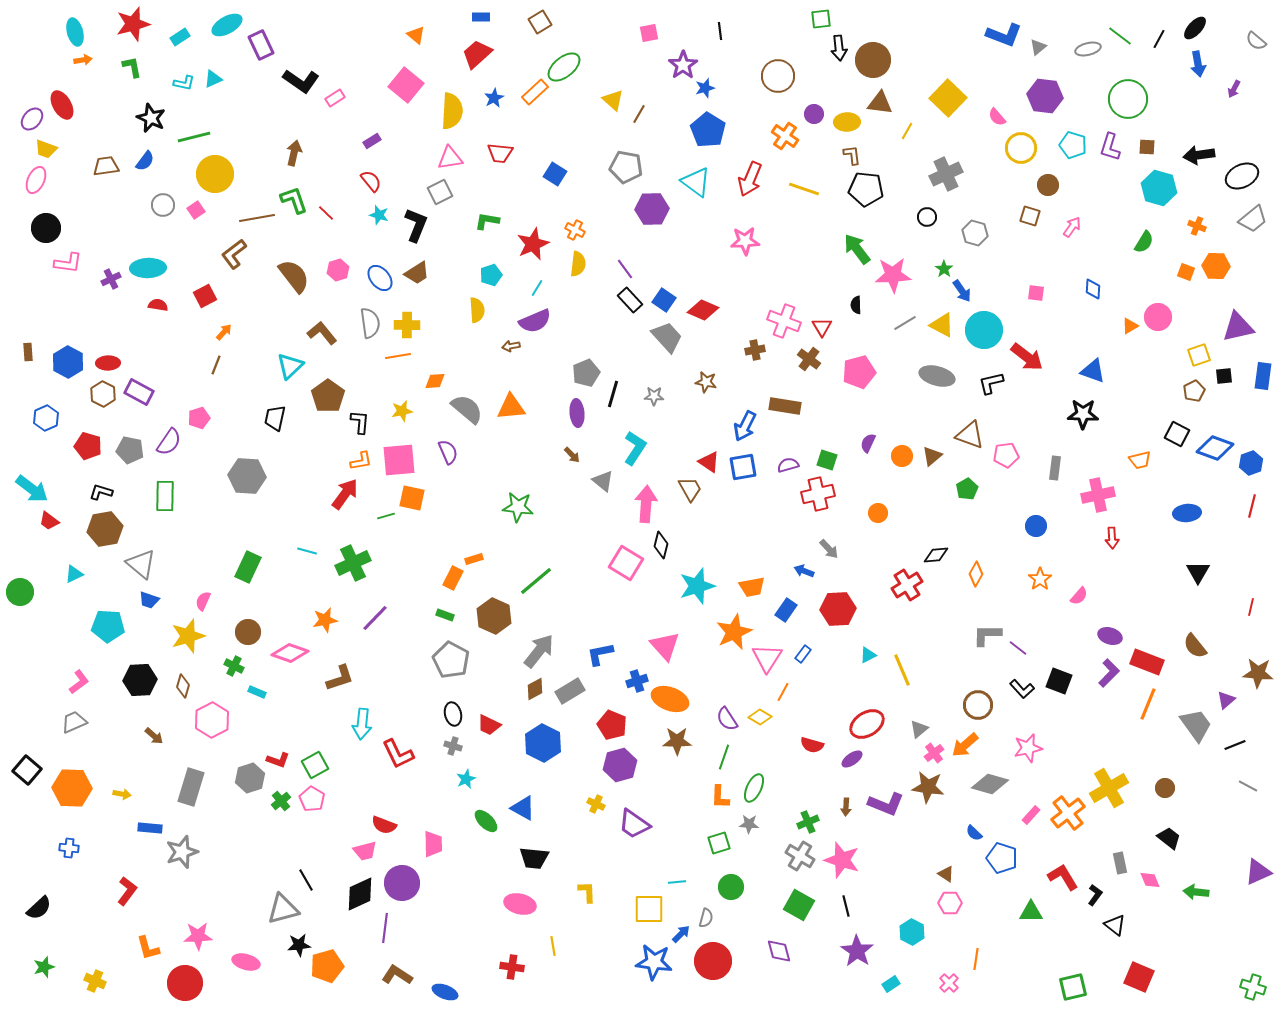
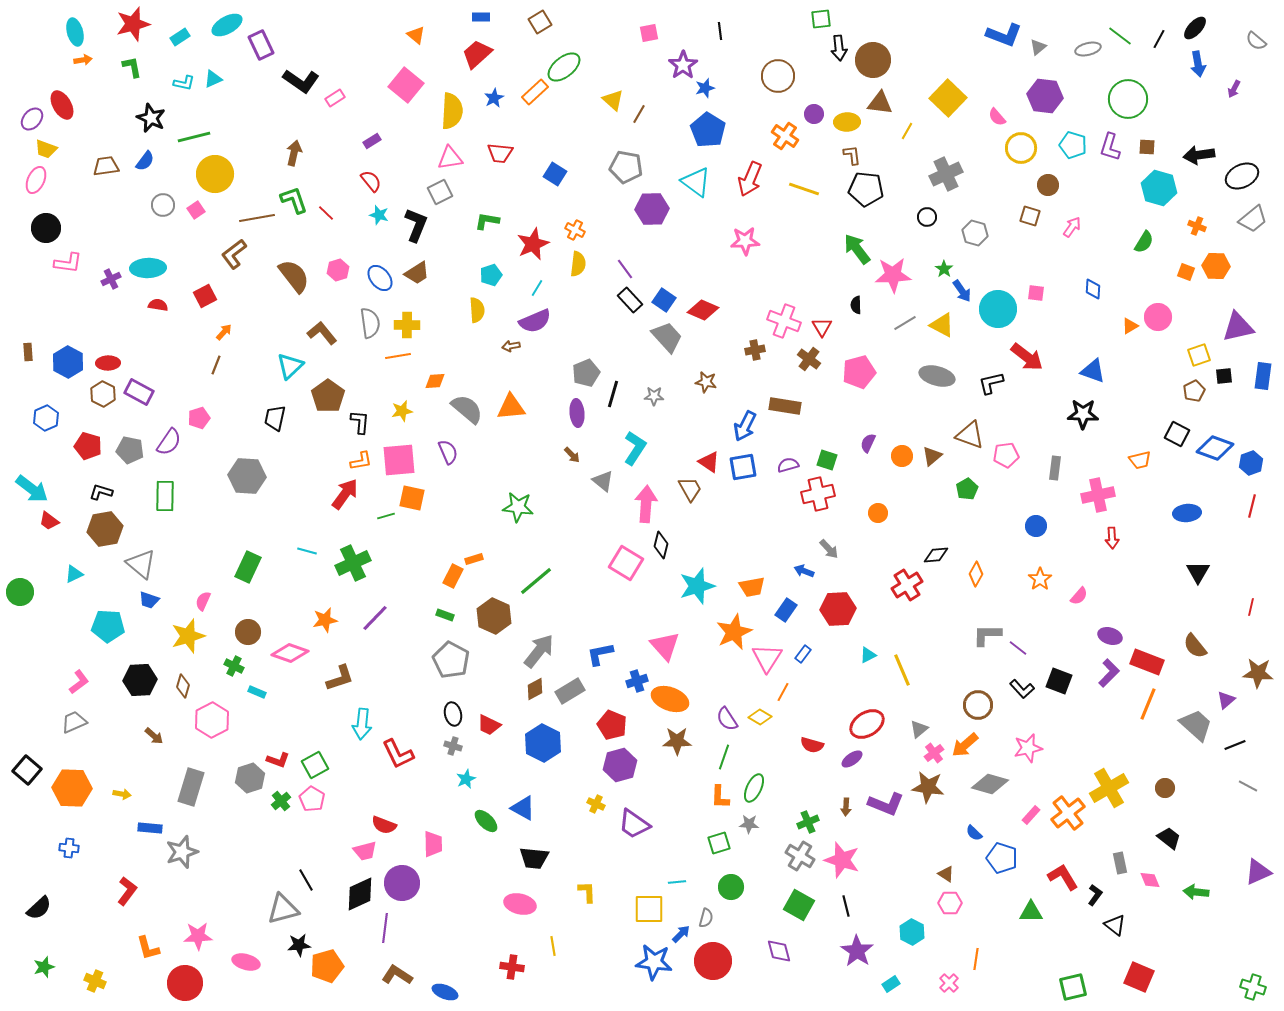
cyan circle at (984, 330): moved 14 px right, 21 px up
orange rectangle at (453, 578): moved 2 px up
gray trapezoid at (1196, 725): rotated 12 degrees counterclockwise
